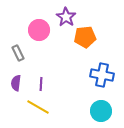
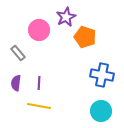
purple star: rotated 12 degrees clockwise
orange pentagon: rotated 25 degrees clockwise
gray rectangle: rotated 14 degrees counterclockwise
purple line: moved 2 px left, 1 px up
yellow line: moved 1 px right, 1 px up; rotated 20 degrees counterclockwise
